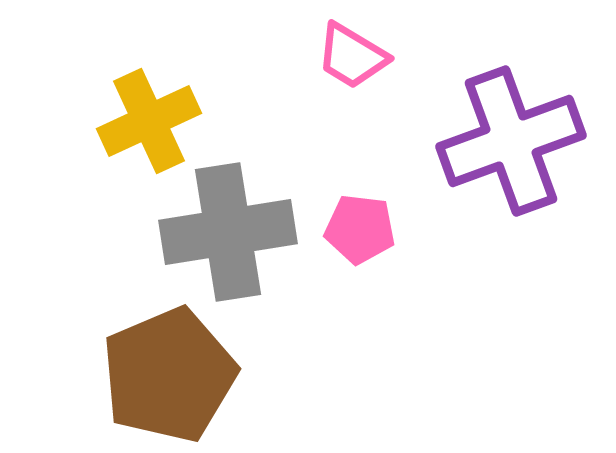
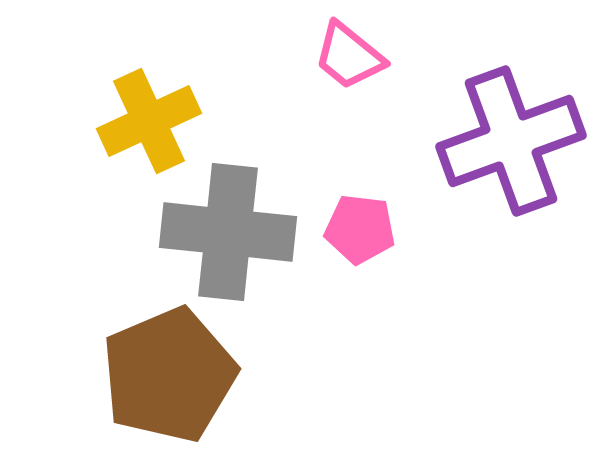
pink trapezoid: moved 3 px left; rotated 8 degrees clockwise
gray cross: rotated 15 degrees clockwise
